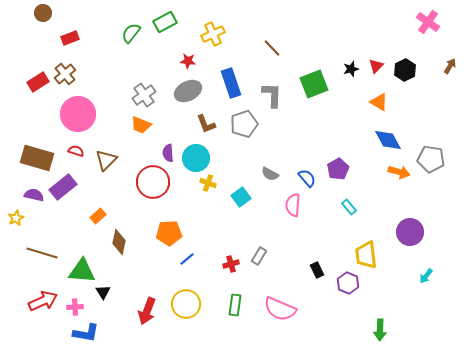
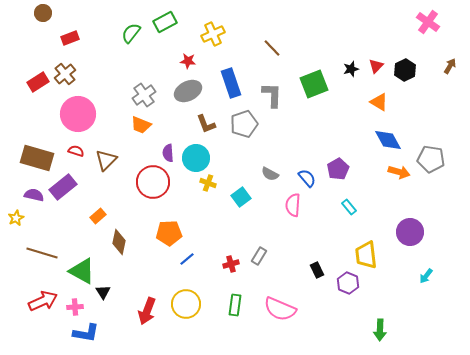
green triangle at (82, 271): rotated 24 degrees clockwise
